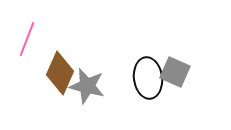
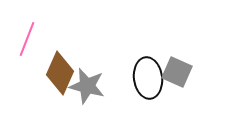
gray square: moved 2 px right
